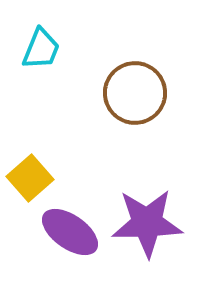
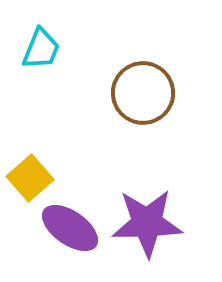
brown circle: moved 8 px right
purple ellipse: moved 4 px up
